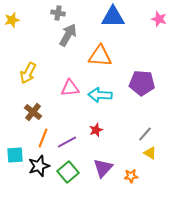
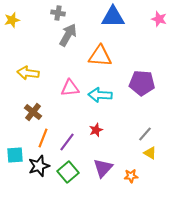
yellow arrow: rotated 70 degrees clockwise
purple line: rotated 24 degrees counterclockwise
